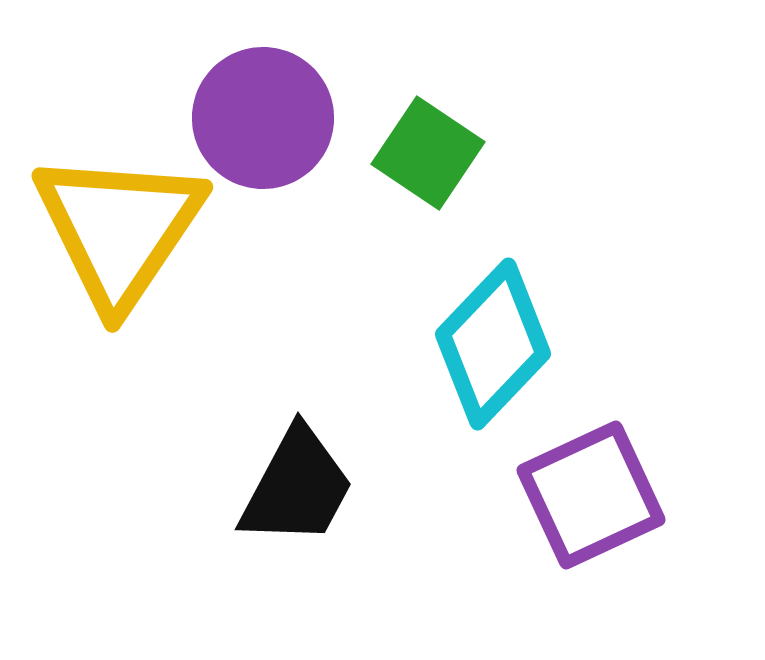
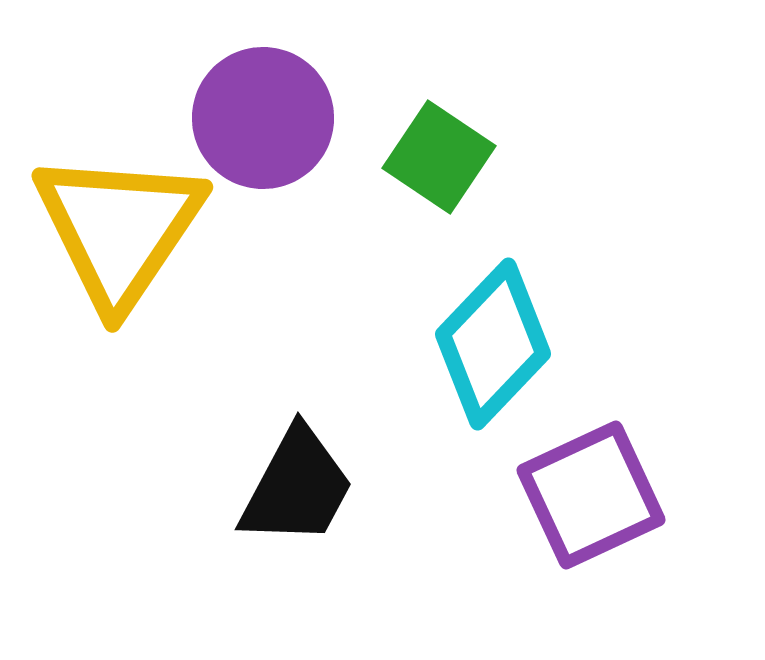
green square: moved 11 px right, 4 px down
